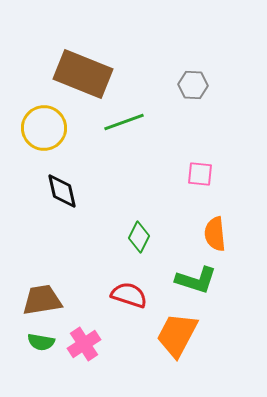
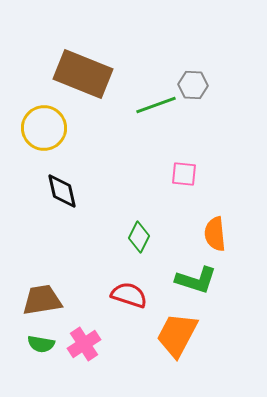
green line: moved 32 px right, 17 px up
pink square: moved 16 px left
green semicircle: moved 2 px down
